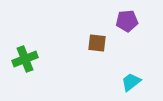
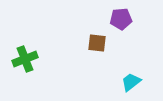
purple pentagon: moved 6 px left, 2 px up
